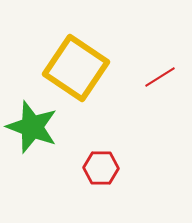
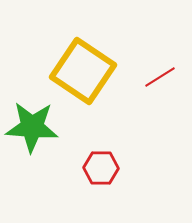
yellow square: moved 7 px right, 3 px down
green star: rotated 16 degrees counterclockwise
